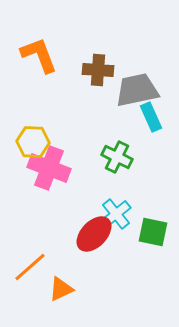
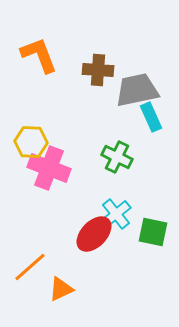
yellow hexagon: moved 2 px left
